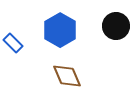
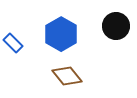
blue hexagon: moved 1 px right, 4 px down
brown diamond: rotated 16 degrees counterclockwise
